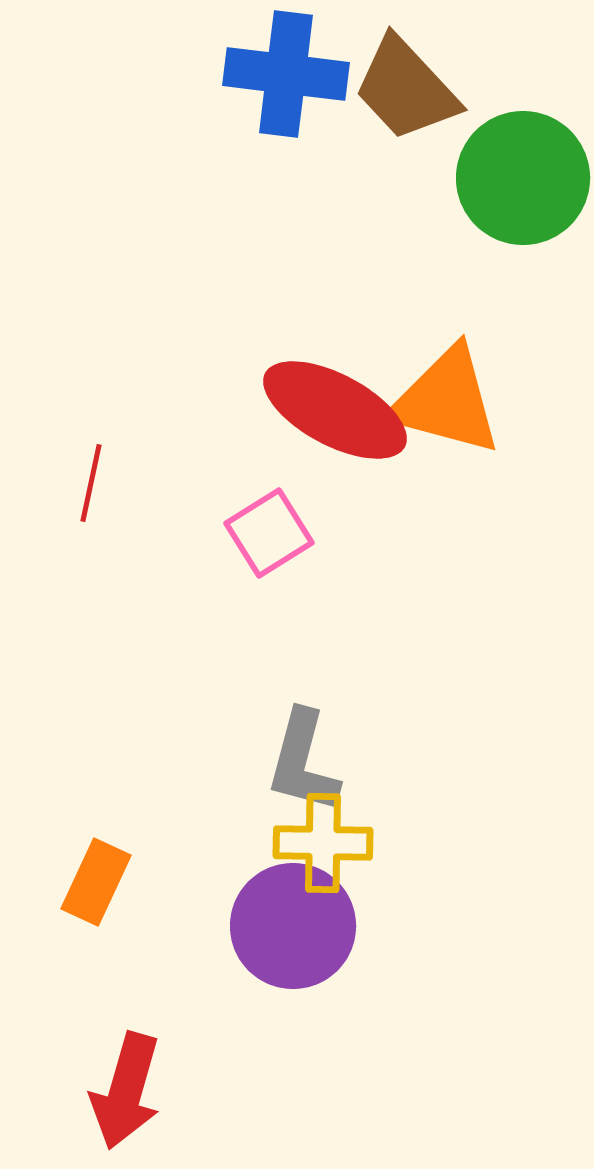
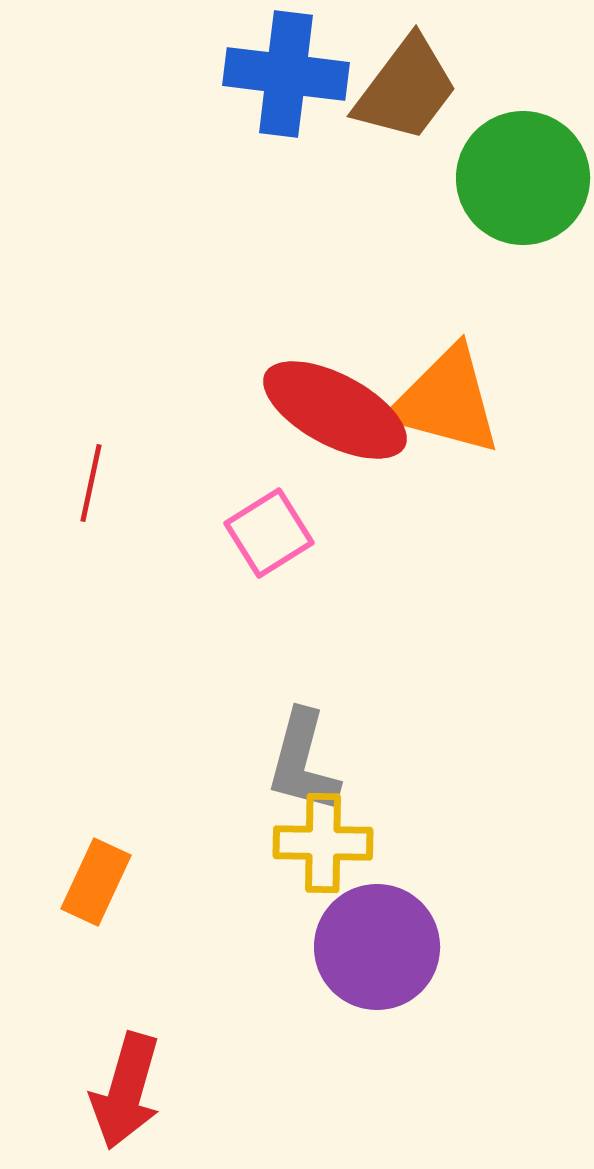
brown trapezoid: rotated 100 degrees counterclockwise
purple circle: moved 84 px right, 21 px down
